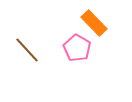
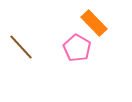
brown line: moved 6 px left, 3 px up
